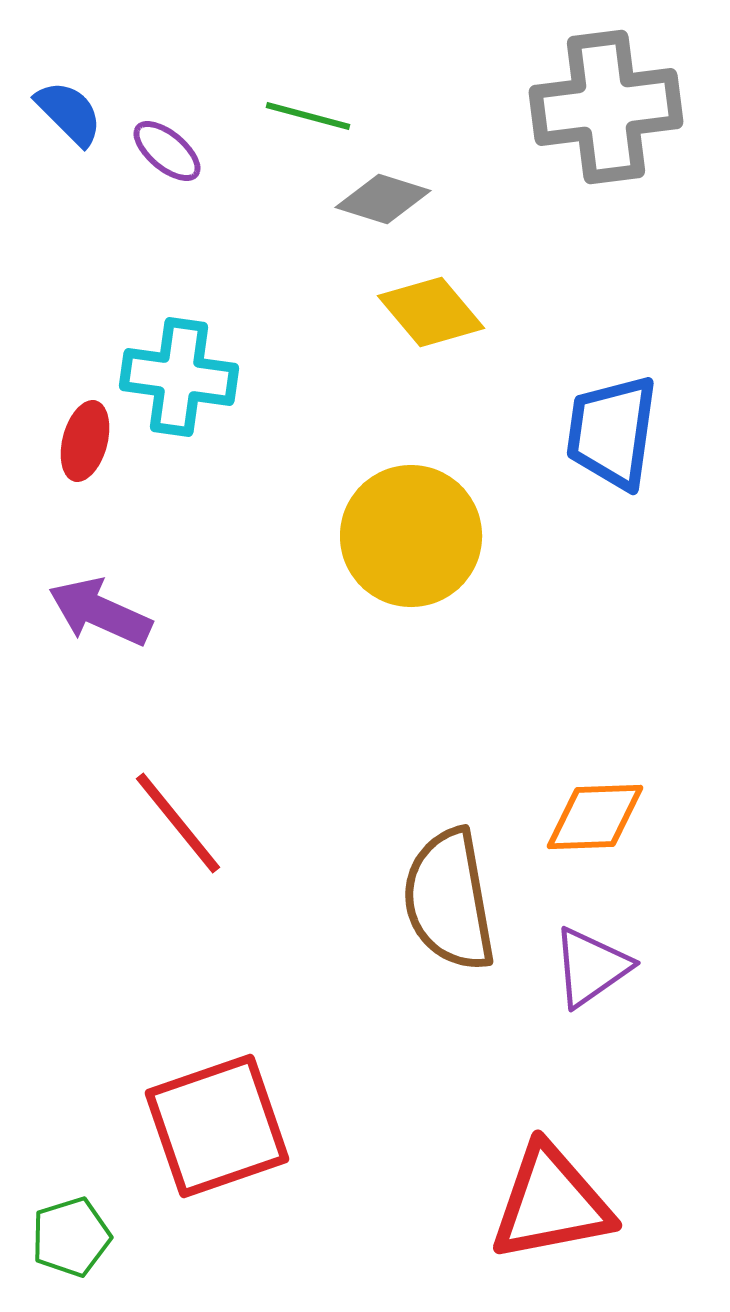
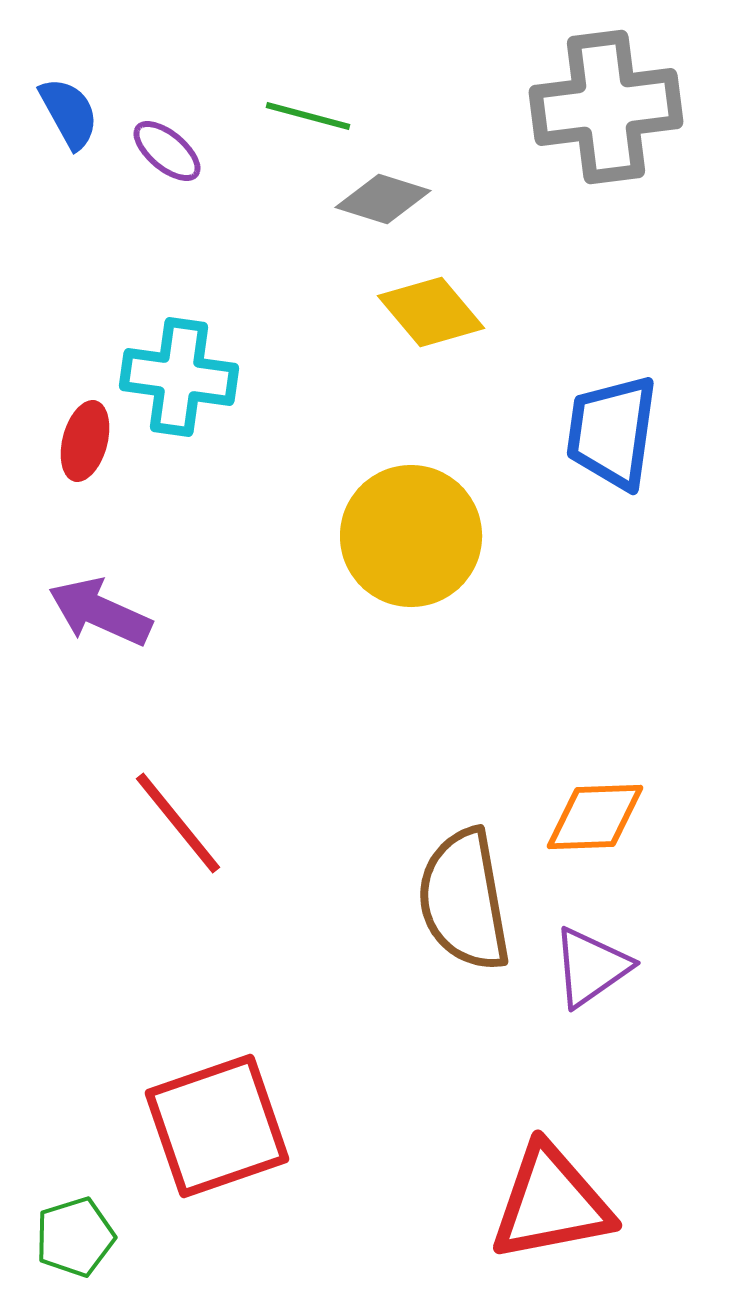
blue semicircle: rotated 16 degrees clockwise
brown semicircle: moved 15 px right
green pentagon: moved 4 px right
